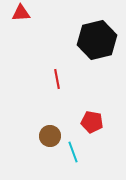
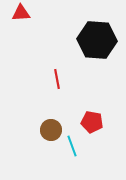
black hexagon: rotated 18 degrees clockwise
brown circle: moved 1 px right, 6 px up
cyan line: moved 1 px left, 6 px up
